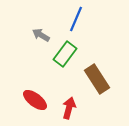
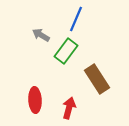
green rectangle: moved 1 px right, 3 px up
red ellipse: rotated 50 degrees clockwise
